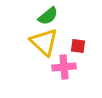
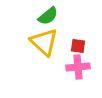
pink cross: moved 14 px right
